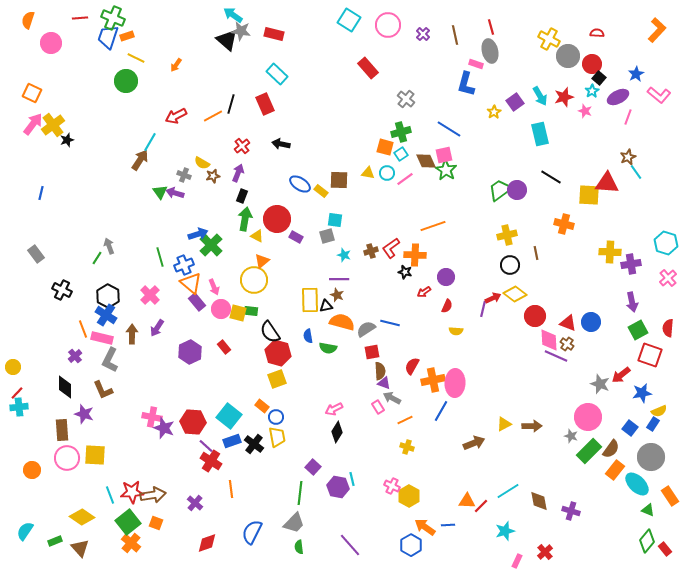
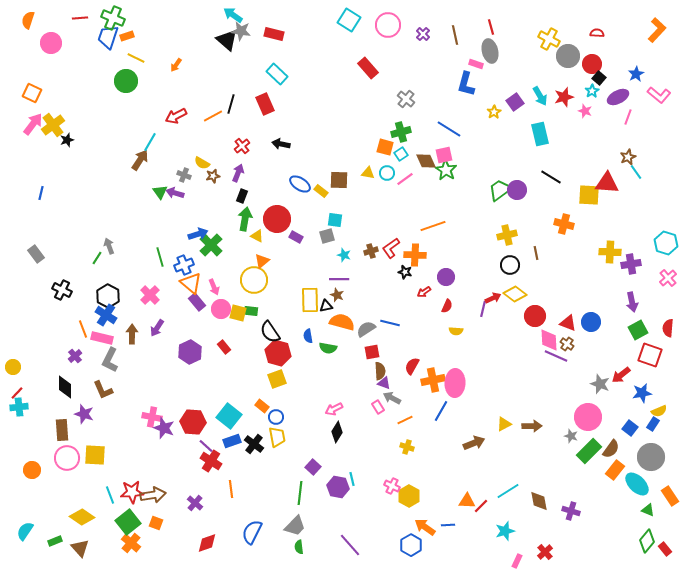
gray trapezoid at (294, 523): moved 1 px right, 3 px down
